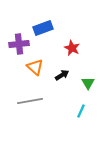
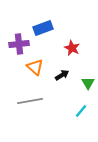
cyan line: rotated 16 degrees clockwise
